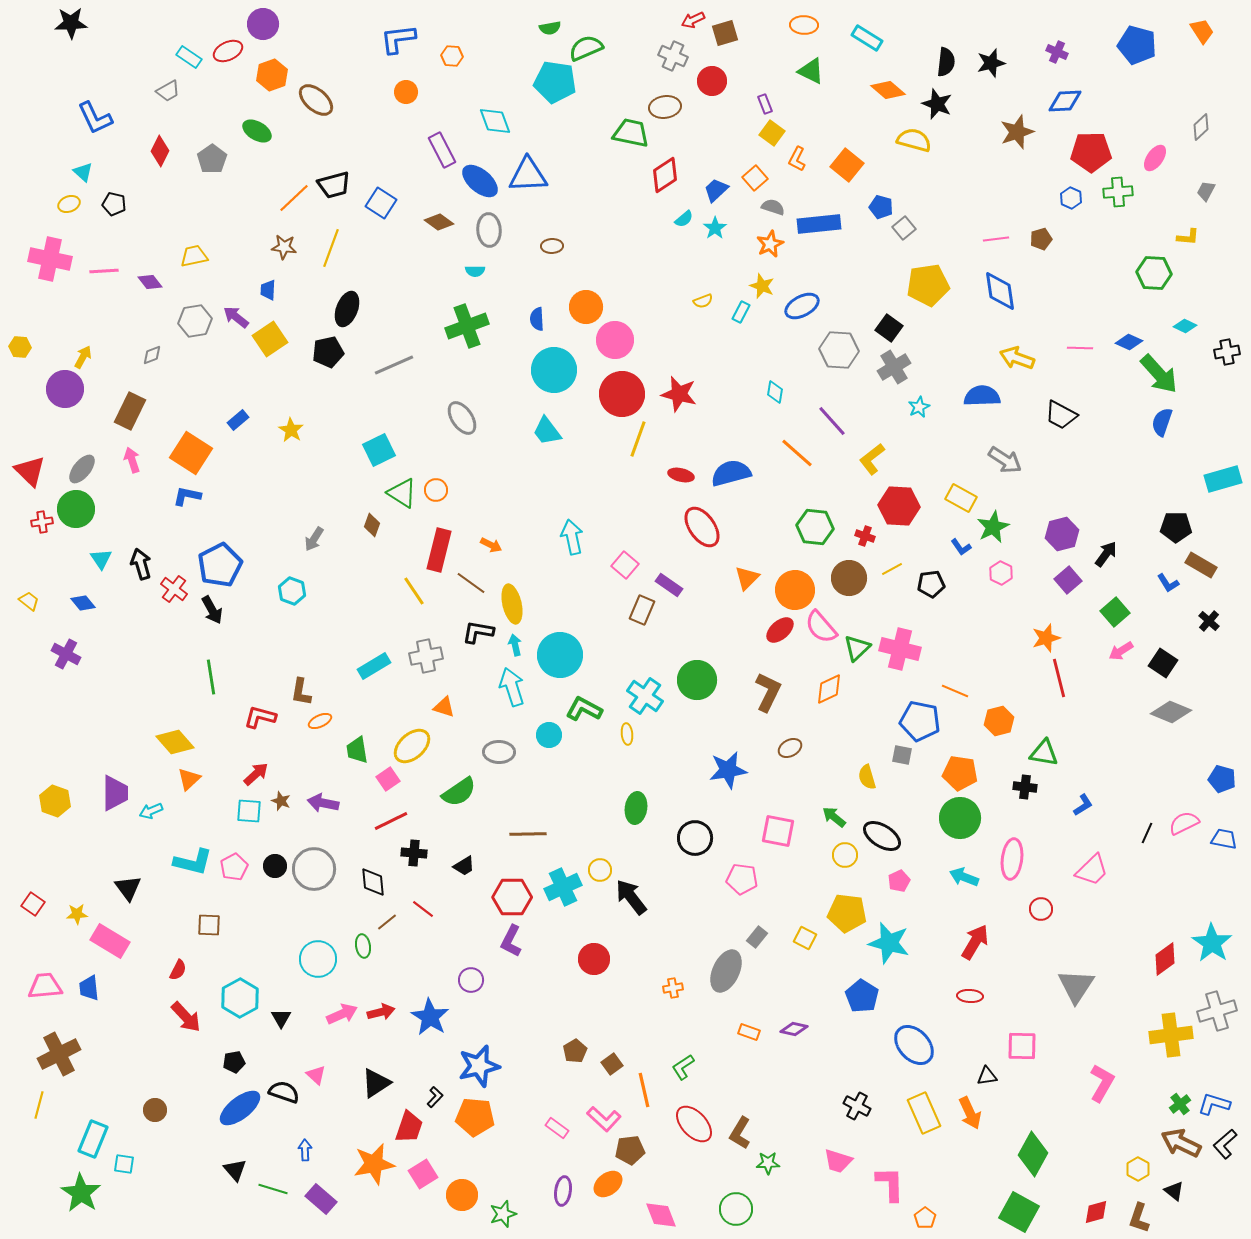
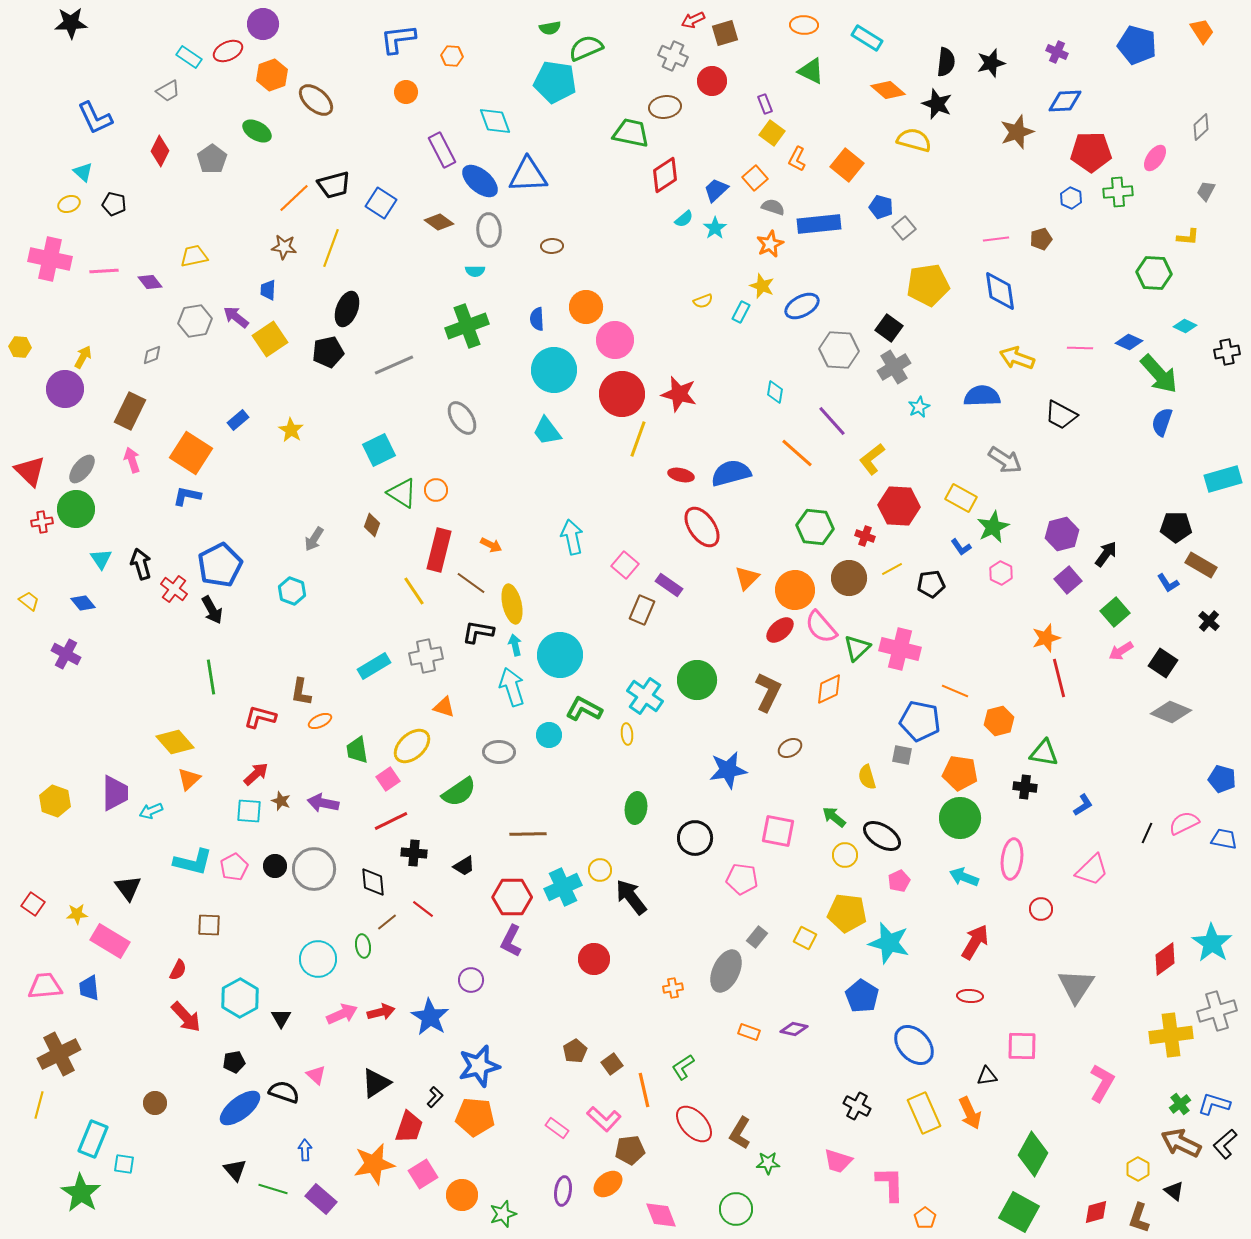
brown circle at (155, 1110): moved 7 px up
